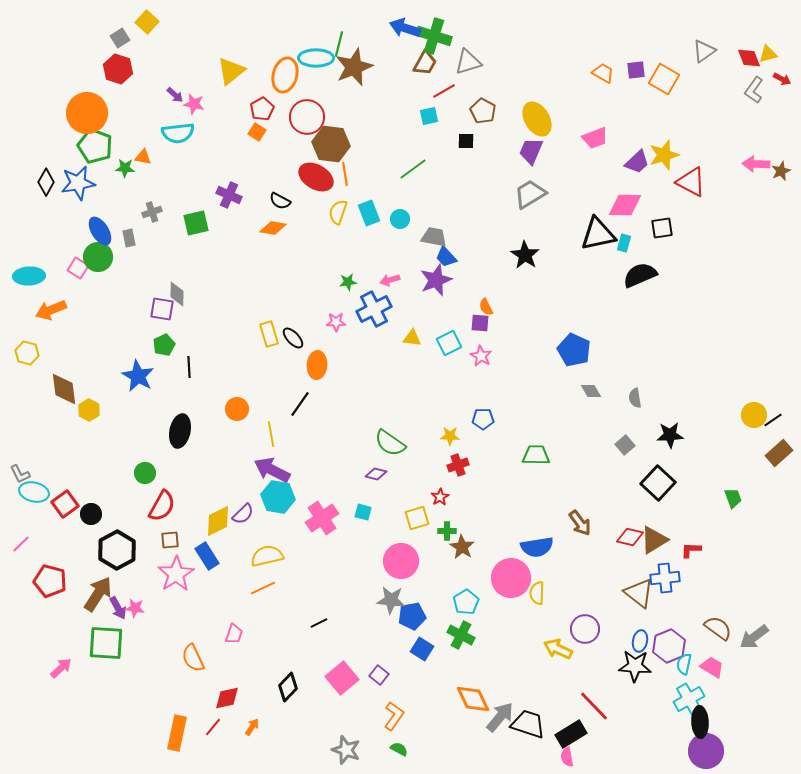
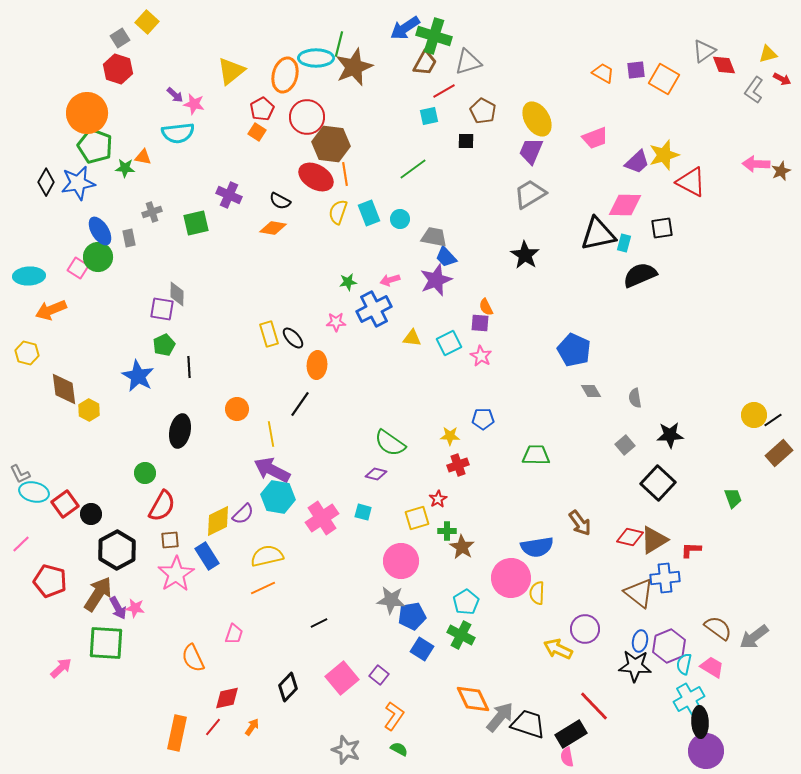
blue arrow at (405, 28): rotated 52 degrees counterclockwise
red diamond at (749, 58): moved 25 px left, 7 px down
red star at (440, 497): moved 2 px left, 2 px down
